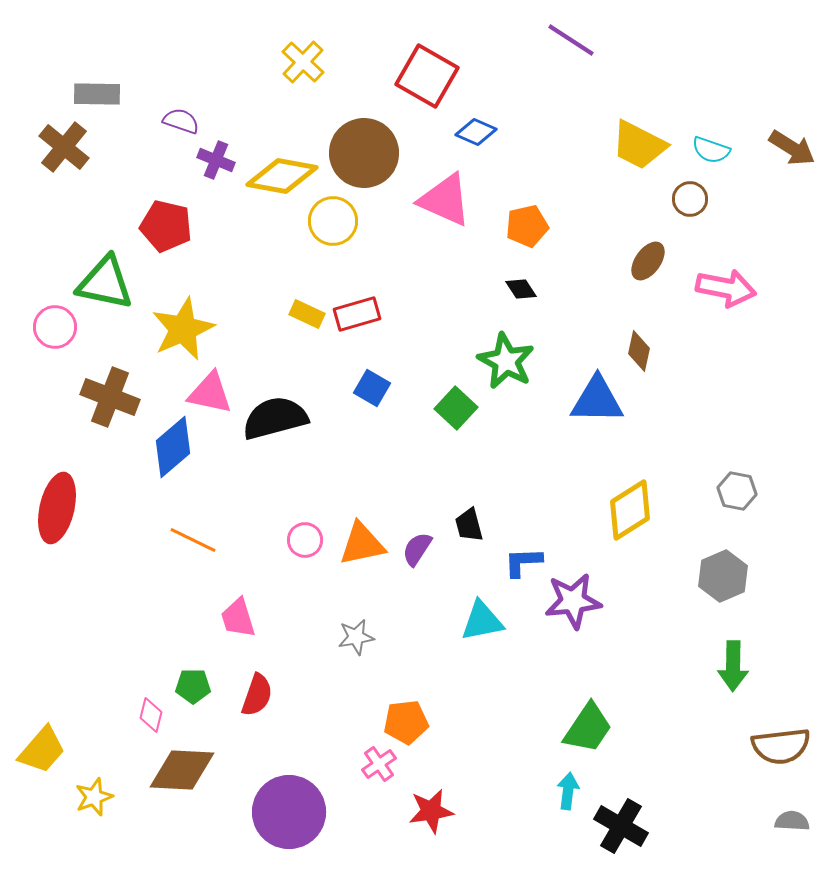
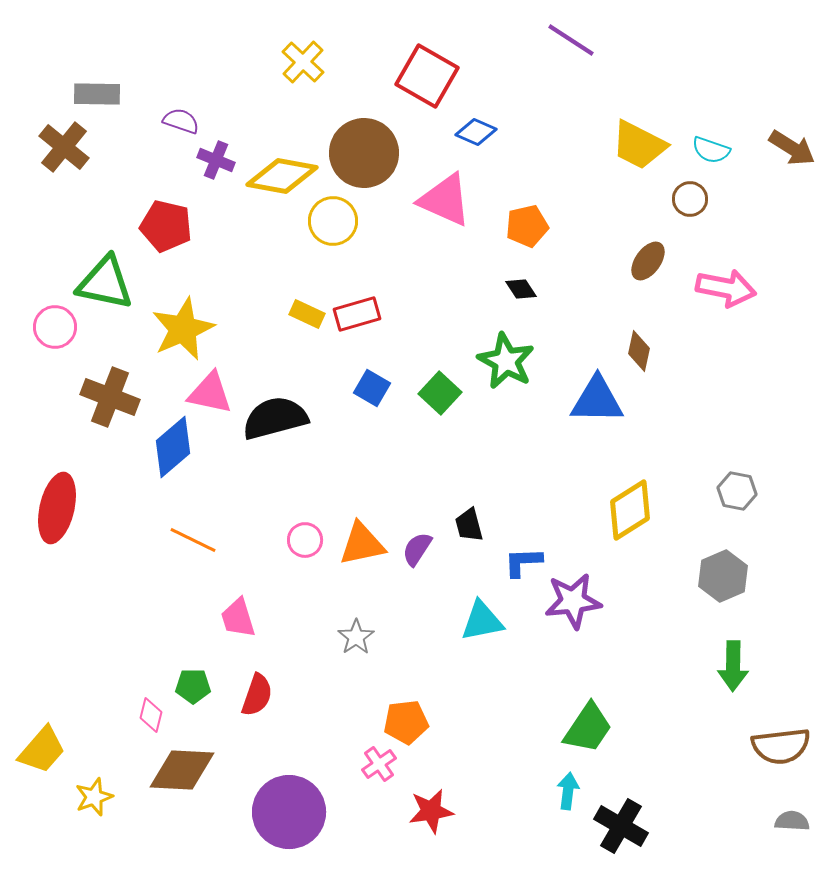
green square at (456, 408): moved 16 px left, 15 px up
gray star at (356, 637): rotated 24 degrees counterclockwise
